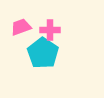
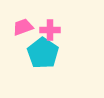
pink trapezoid: moved 2 px right
